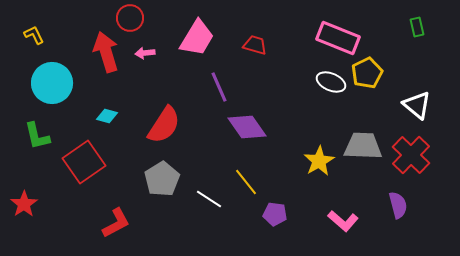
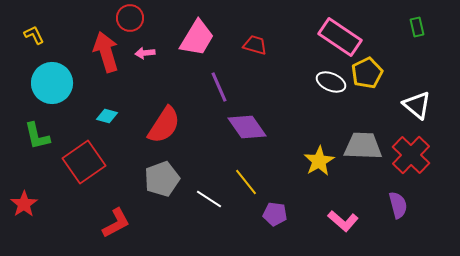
pink rectangle: moved 2 px right, 1 px up; rotated 12 degrees clockwise
gray pentagon: rotated 12 degrees clockwise
